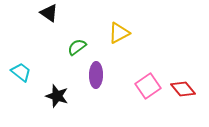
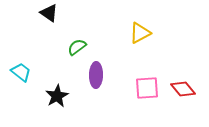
yellow triangle: moved 21 px right
pink square: moved 1 px left, 2 px down; rotated 30 degrees clockwise
black star: rotated 25 degrees clockwise
